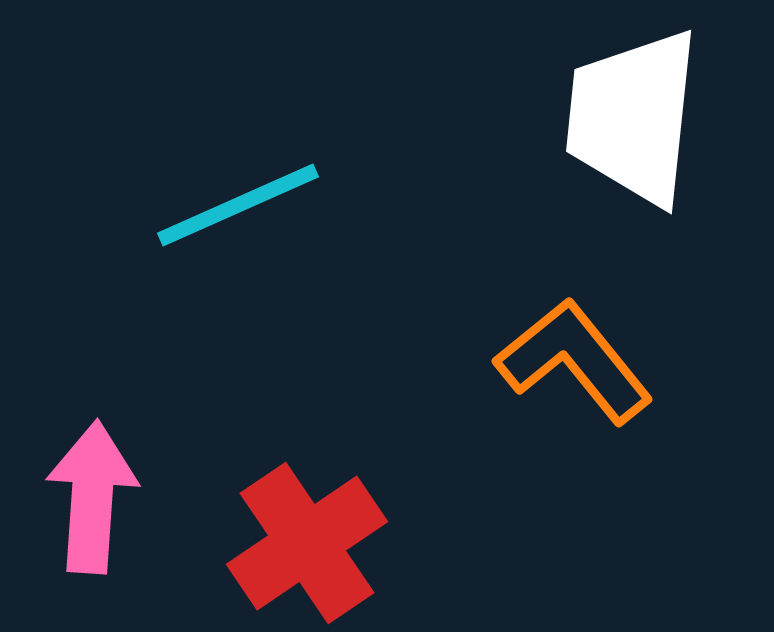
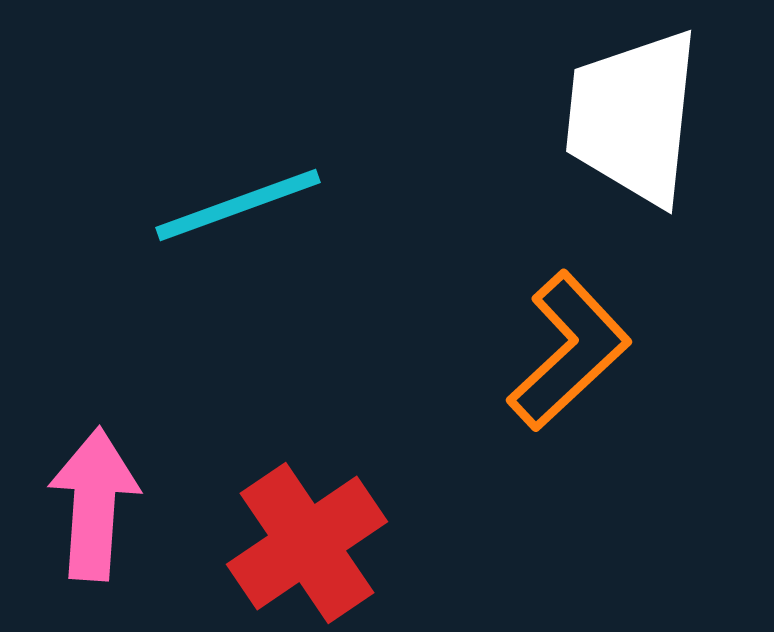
cyan line: rotated 4 degrees clockwise
orange L-shape: moved 5 px left, 10 px up; rotated 86 degrees clockwise
pink arrow: moved 2 px right, 7 px down
